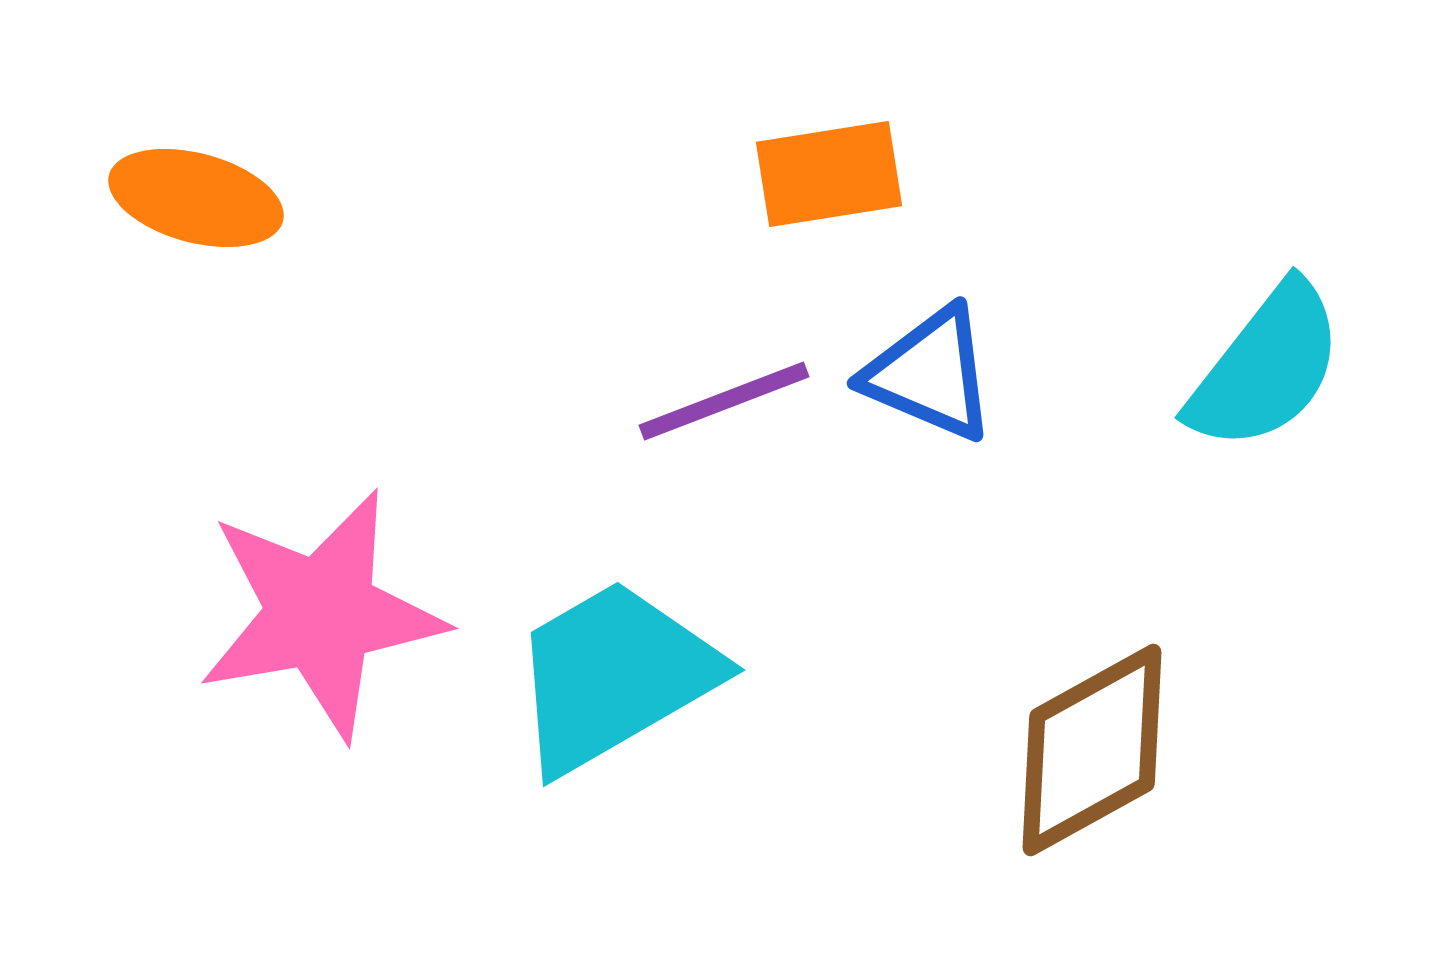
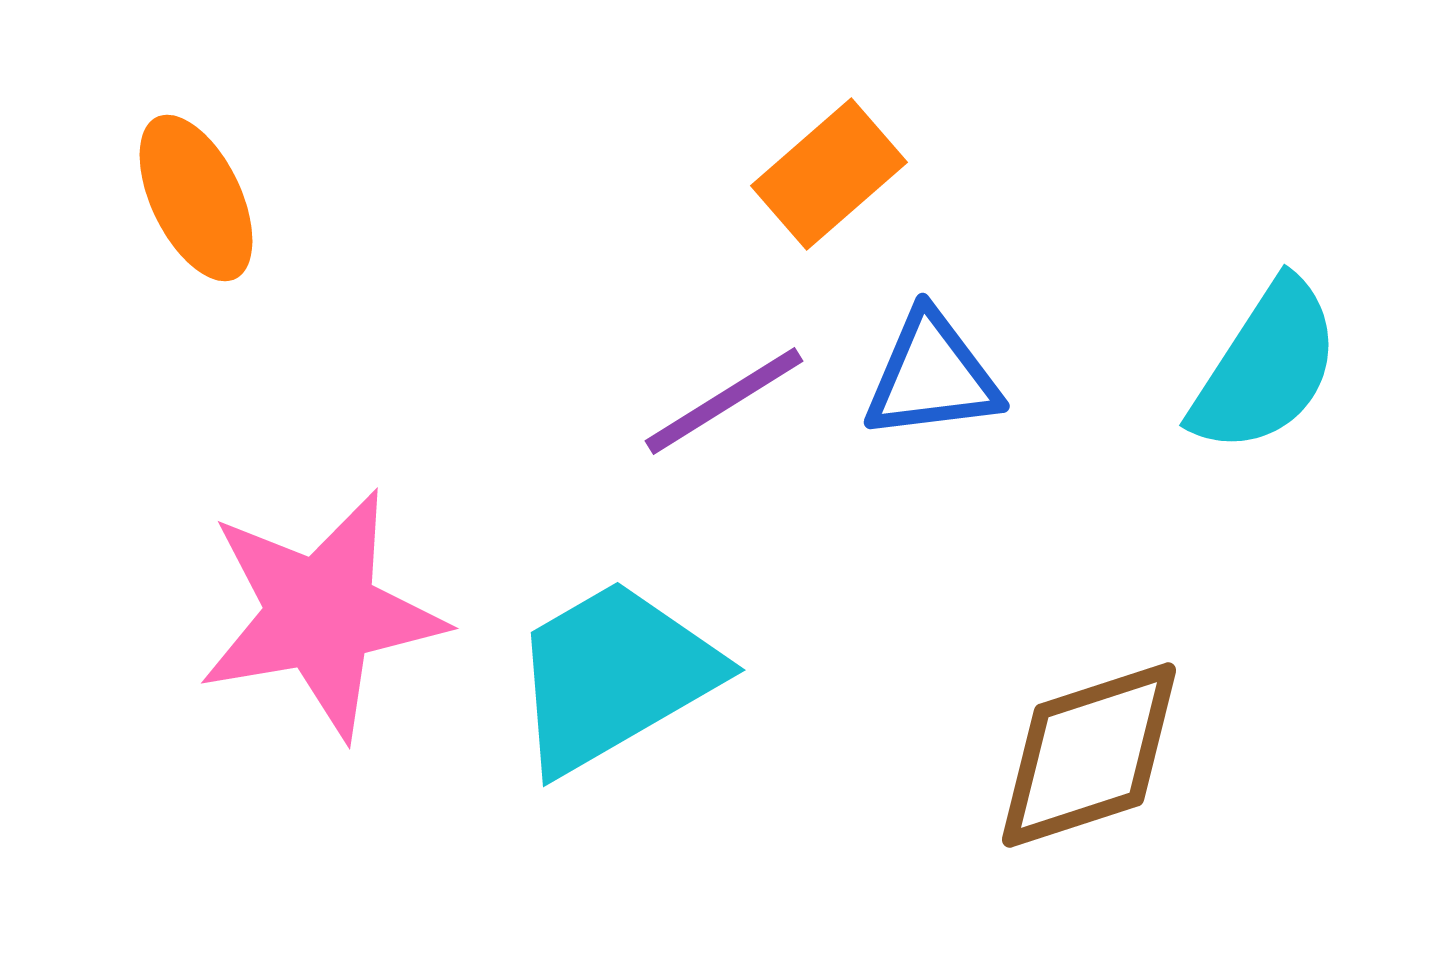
orange rectangle: rotated 32 degrees counterclockwise
orange ellipse: rotated 49 degrees clockwise
cyan semicircle: rotated 5 degrees counterclockwise
blue triangle: moved 2 px right, 2 px down; rotated 30 degrees counterclockwise
purple line: rotated 11 degrees counterclockwise
brown diamond: moved 3 px left, 5 px down; rotated 11 degrees clockwise
